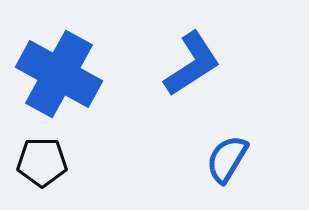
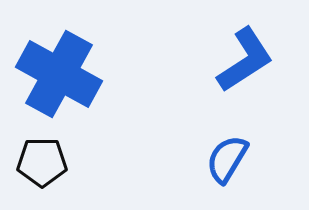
blue L-shape: moved 53 px right, 4 px up
